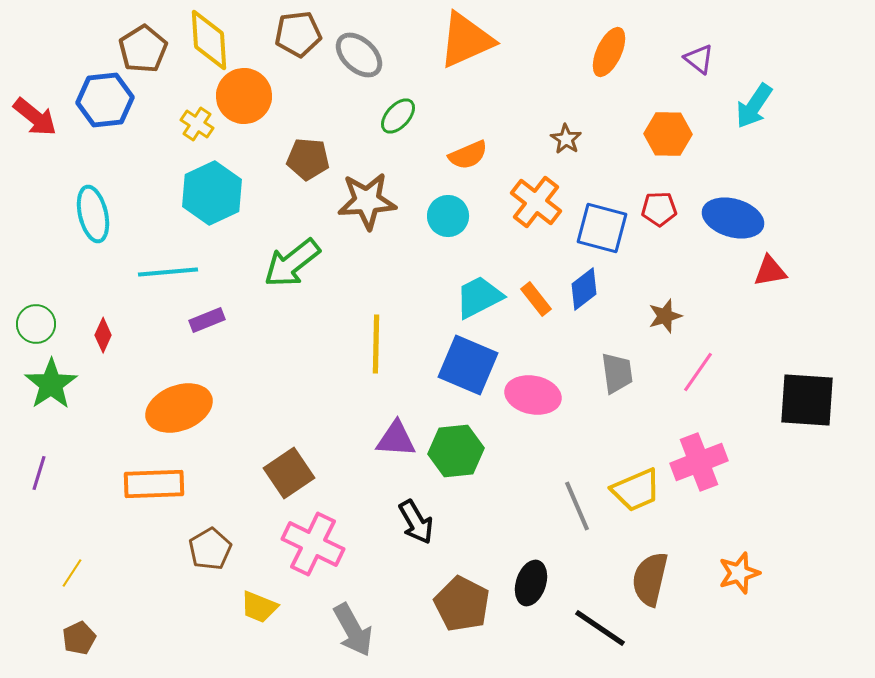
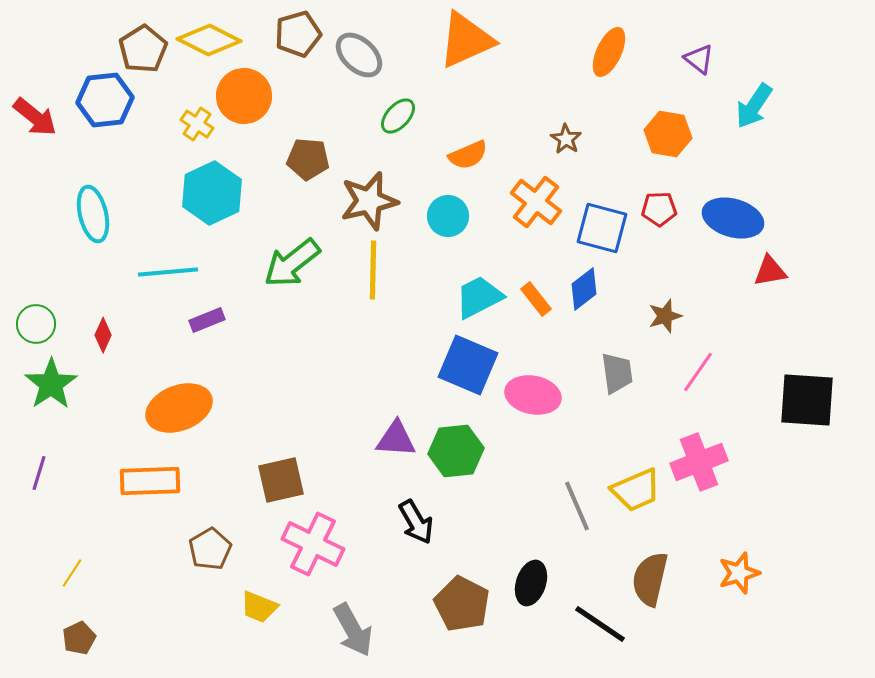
brown pentagon at (298, 34): rotated 9 degrees counterclockwise
yellow diamond at (209, 40): rotated 60 degrees counterclockwise
orange hexagon at (668, 134): rotated 9 degrees clockwise
brown star at (367, 201): moved 2 px right; rotated 10 degrees counterclockwise
yellow line at (376, 344): moved 3 px left, 74 px up
brown square at (289, 473): moved 8 px left, 7 px down; rotated 21 degrees clockwise
orange rectangle at (154, 484): moved 4 px left, 3 px up
black line at (600, 628): moved 4 px up
